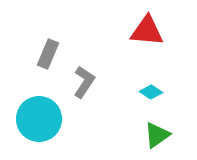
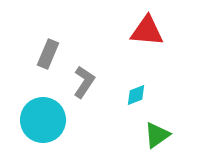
cyan diamond: moved 15 px left, 3 px down; rotated 55 degrees counterclockwise
cyan circle: moved 4 px right, 1 px down
